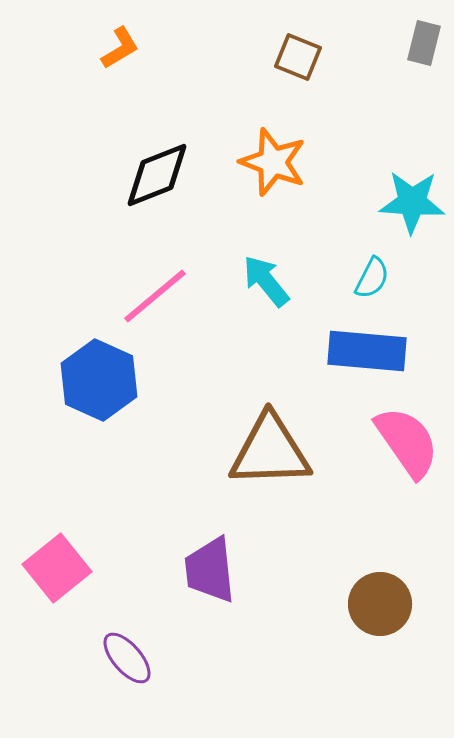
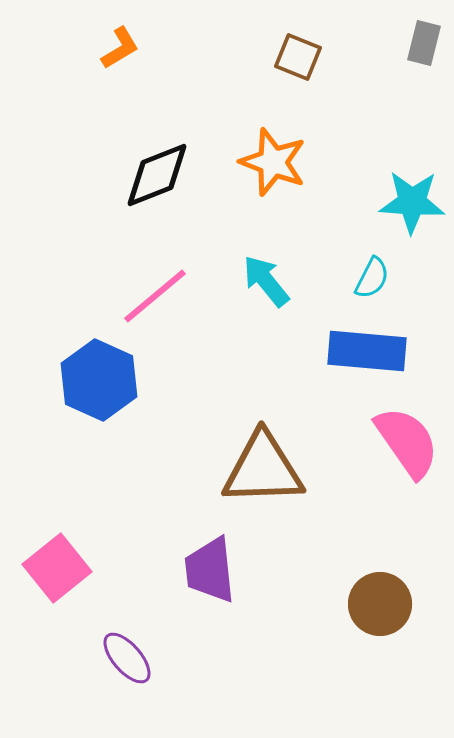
brown triangle: moved 7 px left, 18 px down
